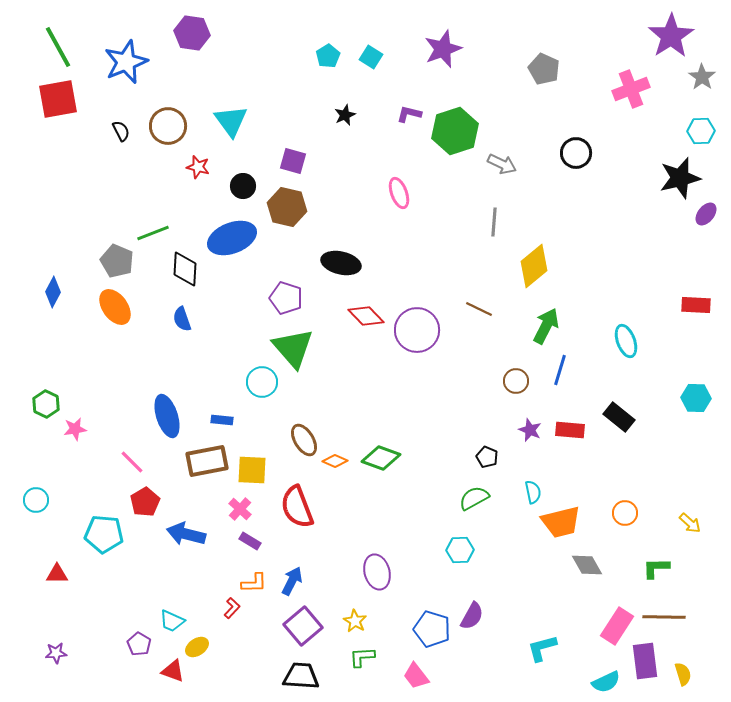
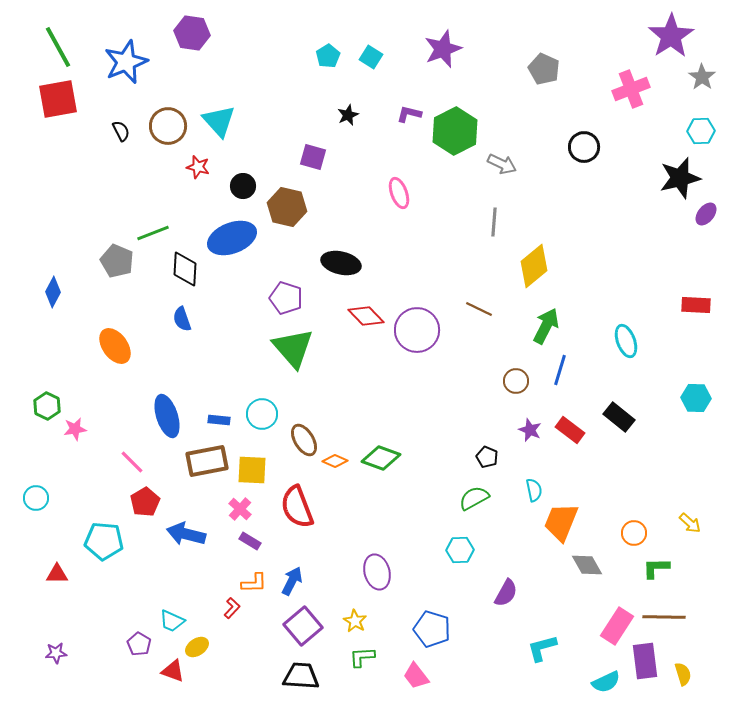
black star at (345, 115): moved 3 px right
cyan triangle at (231, 121): moved 12 px left; rotated 6 degrees counterclockwise
green hexagon at (455, 131): rotated 9 degrees counterclockwise
black circle at (576, 153): moved 8 px right, 6 px up
purple square at (293, 161): moved 20 px right, 4 px up
orange ellipse at (115, 307): moved 39 px down
cyan circle at (262, 382): moved 32 px down
green hexagon at (46, 404): moved 1 px right, 2 px down
blue rectangle at (222, 420): moved 3 px left
red rectangle at (570, 430): rotated 32 degrees clockwise
cyan semicircle at (533, 492): moved 1 px right, 2 px up
cyan circle at (36, 500): moved 2 px up
orange circle at (625, 513): moved 9 px right, 20 px down
orange trapezoid at (561, 522): rotated 126 degrees clockwise
cyan pentagon at (104, 534): moved 7 px down
purple semicircle at (472, 616): moved 34 px right, 23 px up
